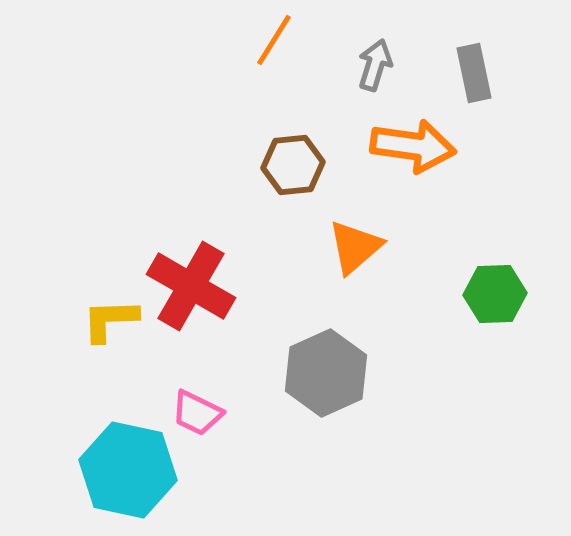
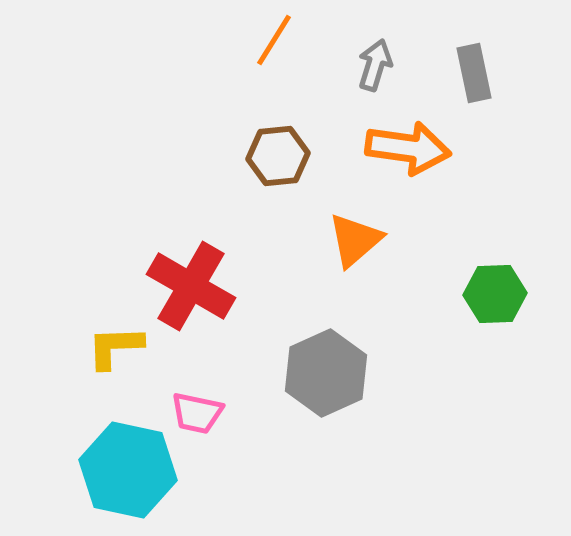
orange arrow: moved 5 px left, 2 px down
brown hexagon: moved 15 px left, 9 px up
orange triangle: moved 7 px up
yellow L-shape: moved 5 px right, 27 px down
pink trapezoid: rotated 14 degrees counterclockwise
